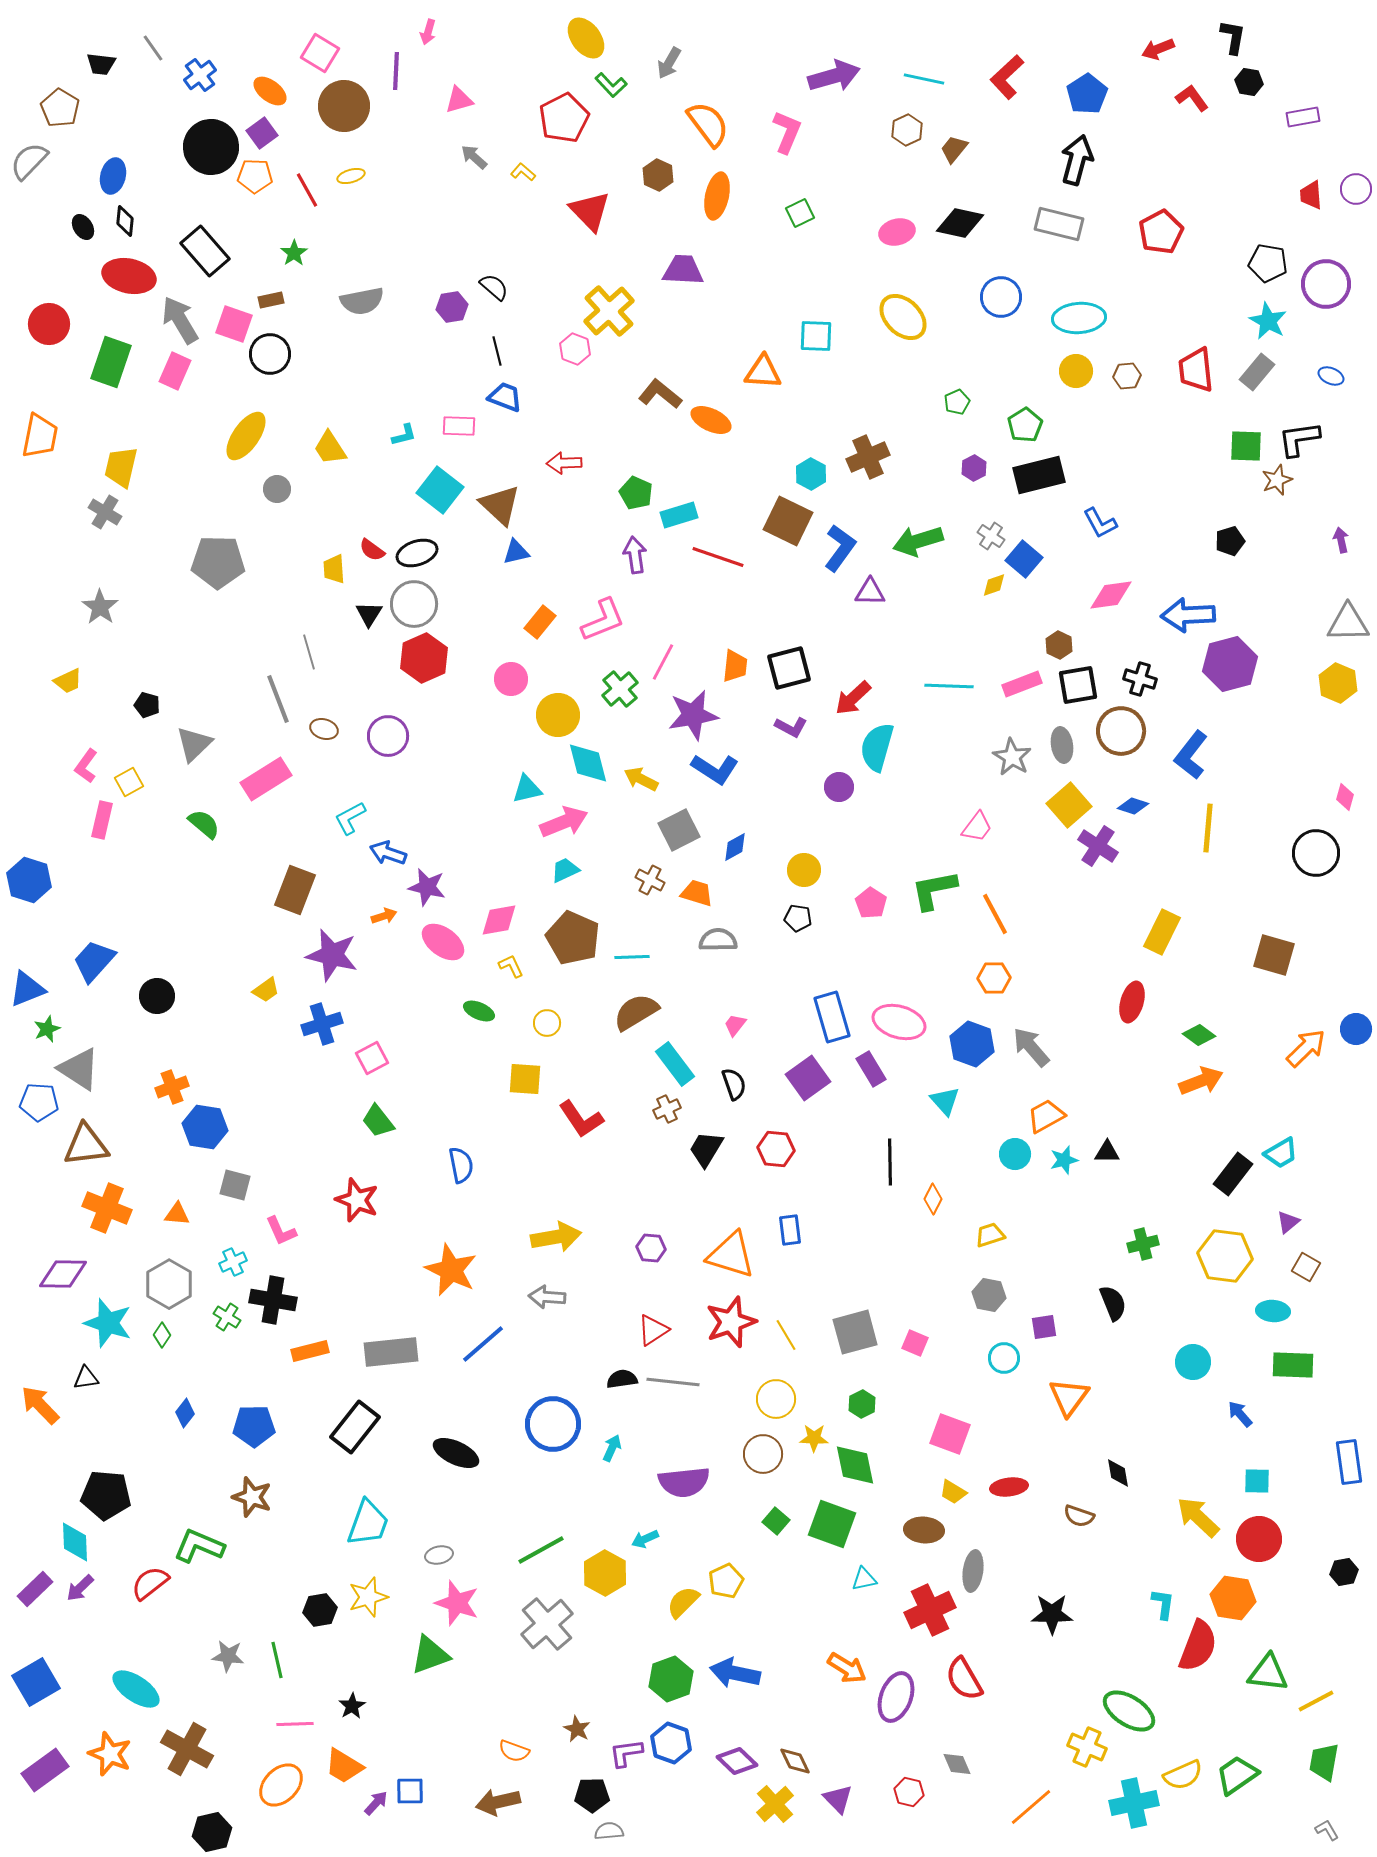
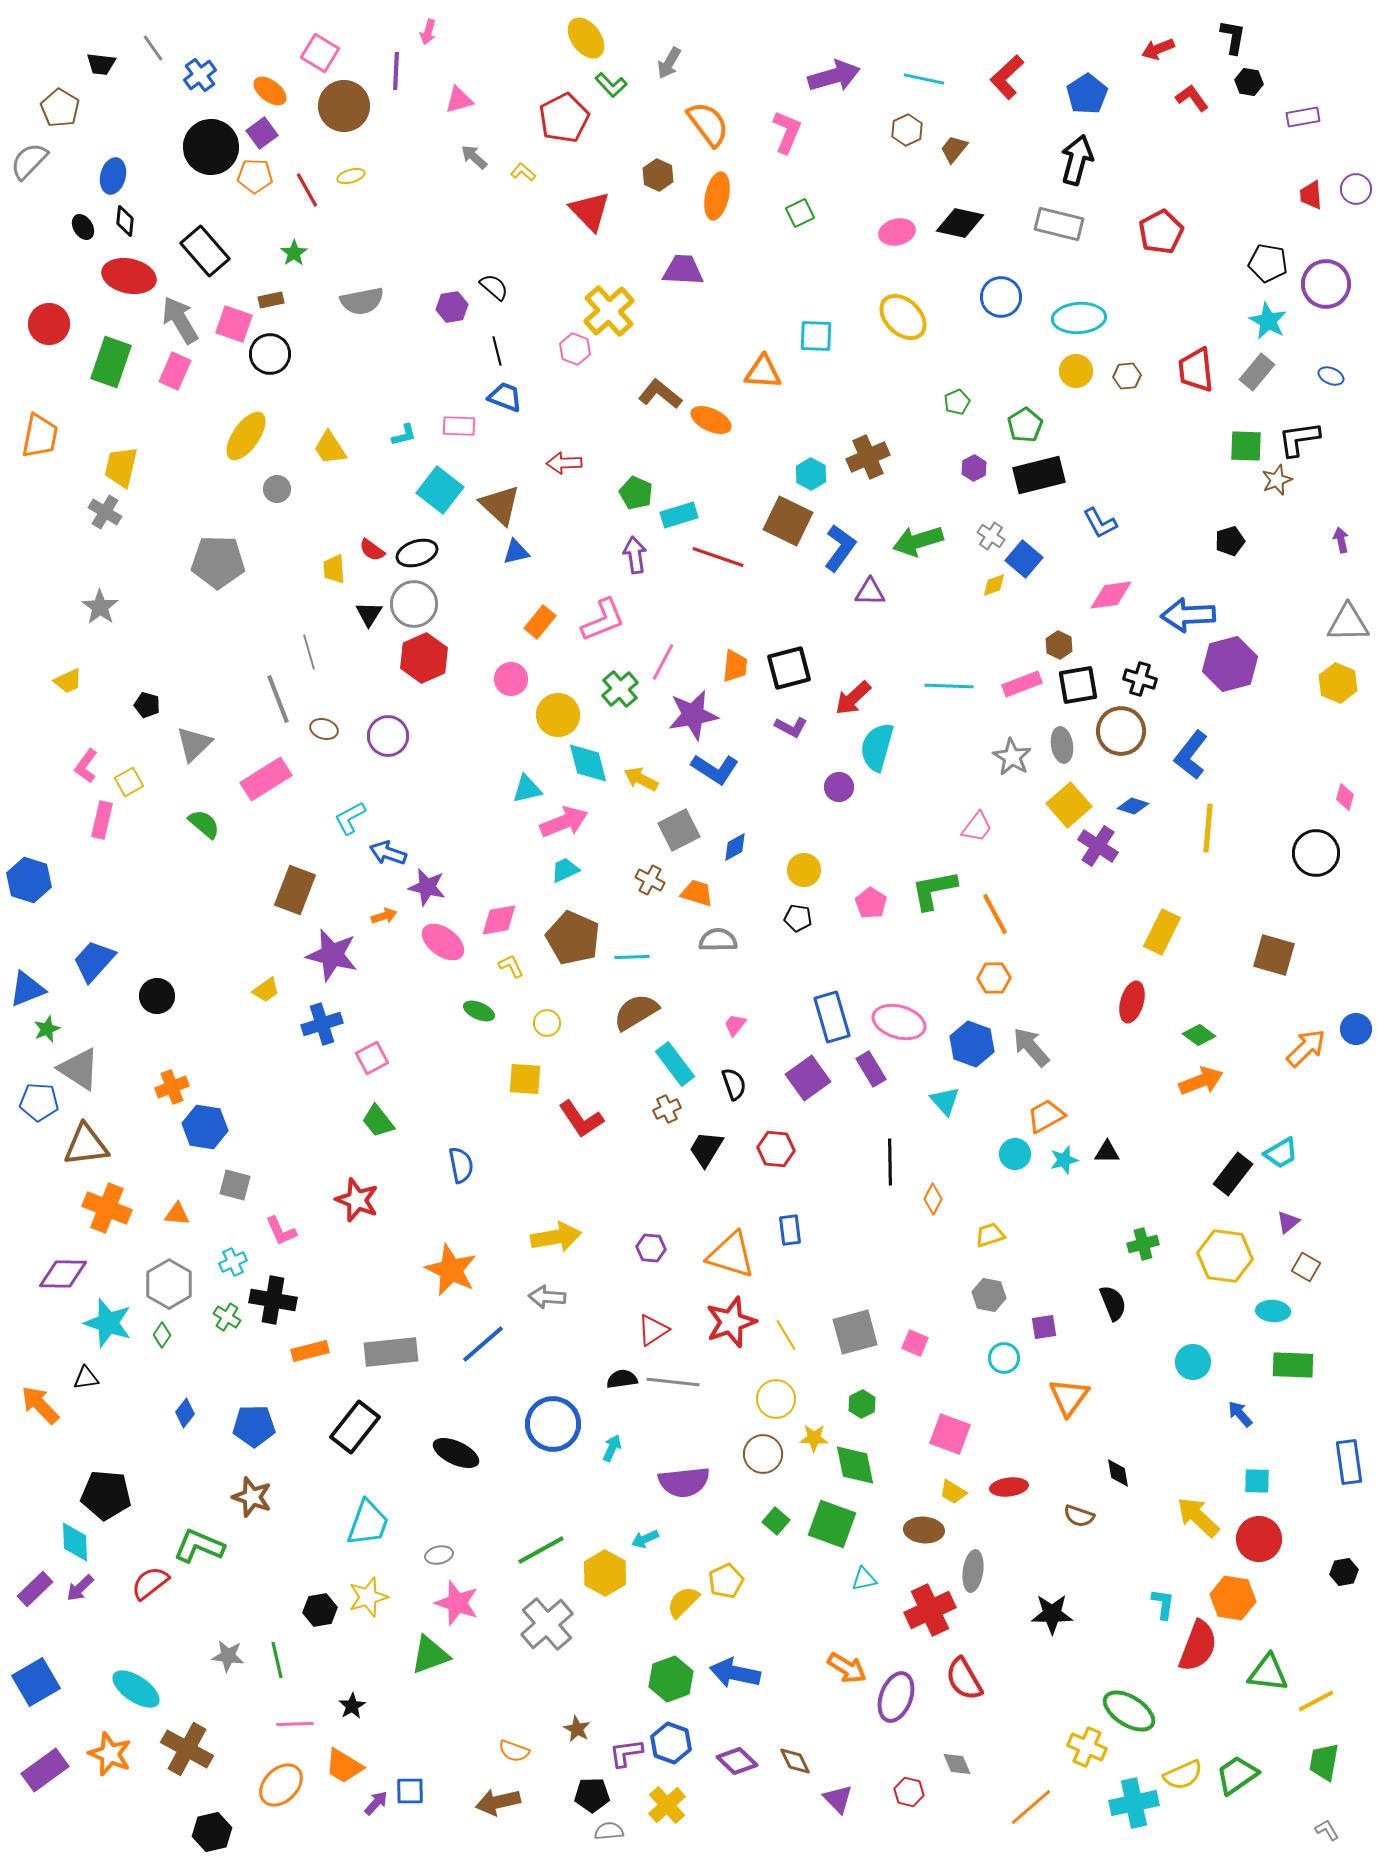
yellow cross at (775, 1804): moved 108 px left, 1 px down
